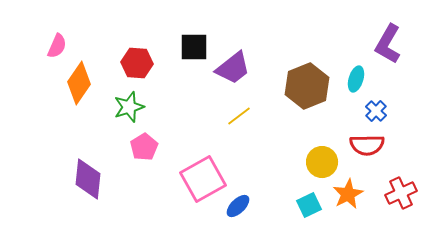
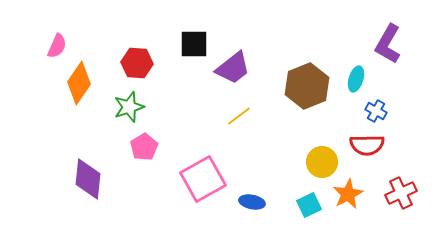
black square: moved 3 px up
blue cross: rotated 15 degrees counterclockwise
blue ellipse: moved 14 px right, 4 px up; rotated 55 degrees clockwise
